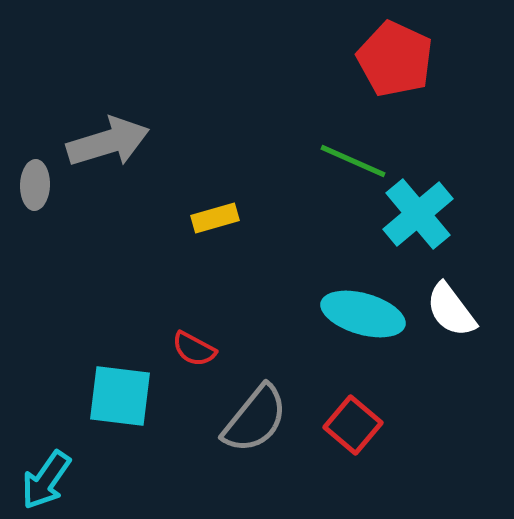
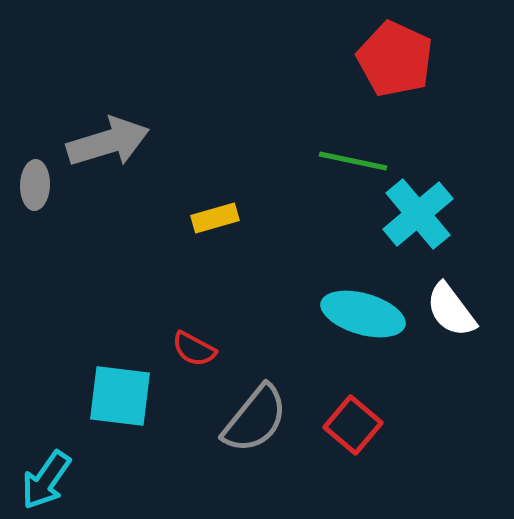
green line: rotated 12 degrees counterclockwise
